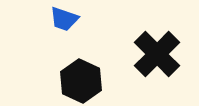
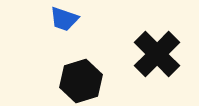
black hexagon: rotated 18 degrees clockwise
